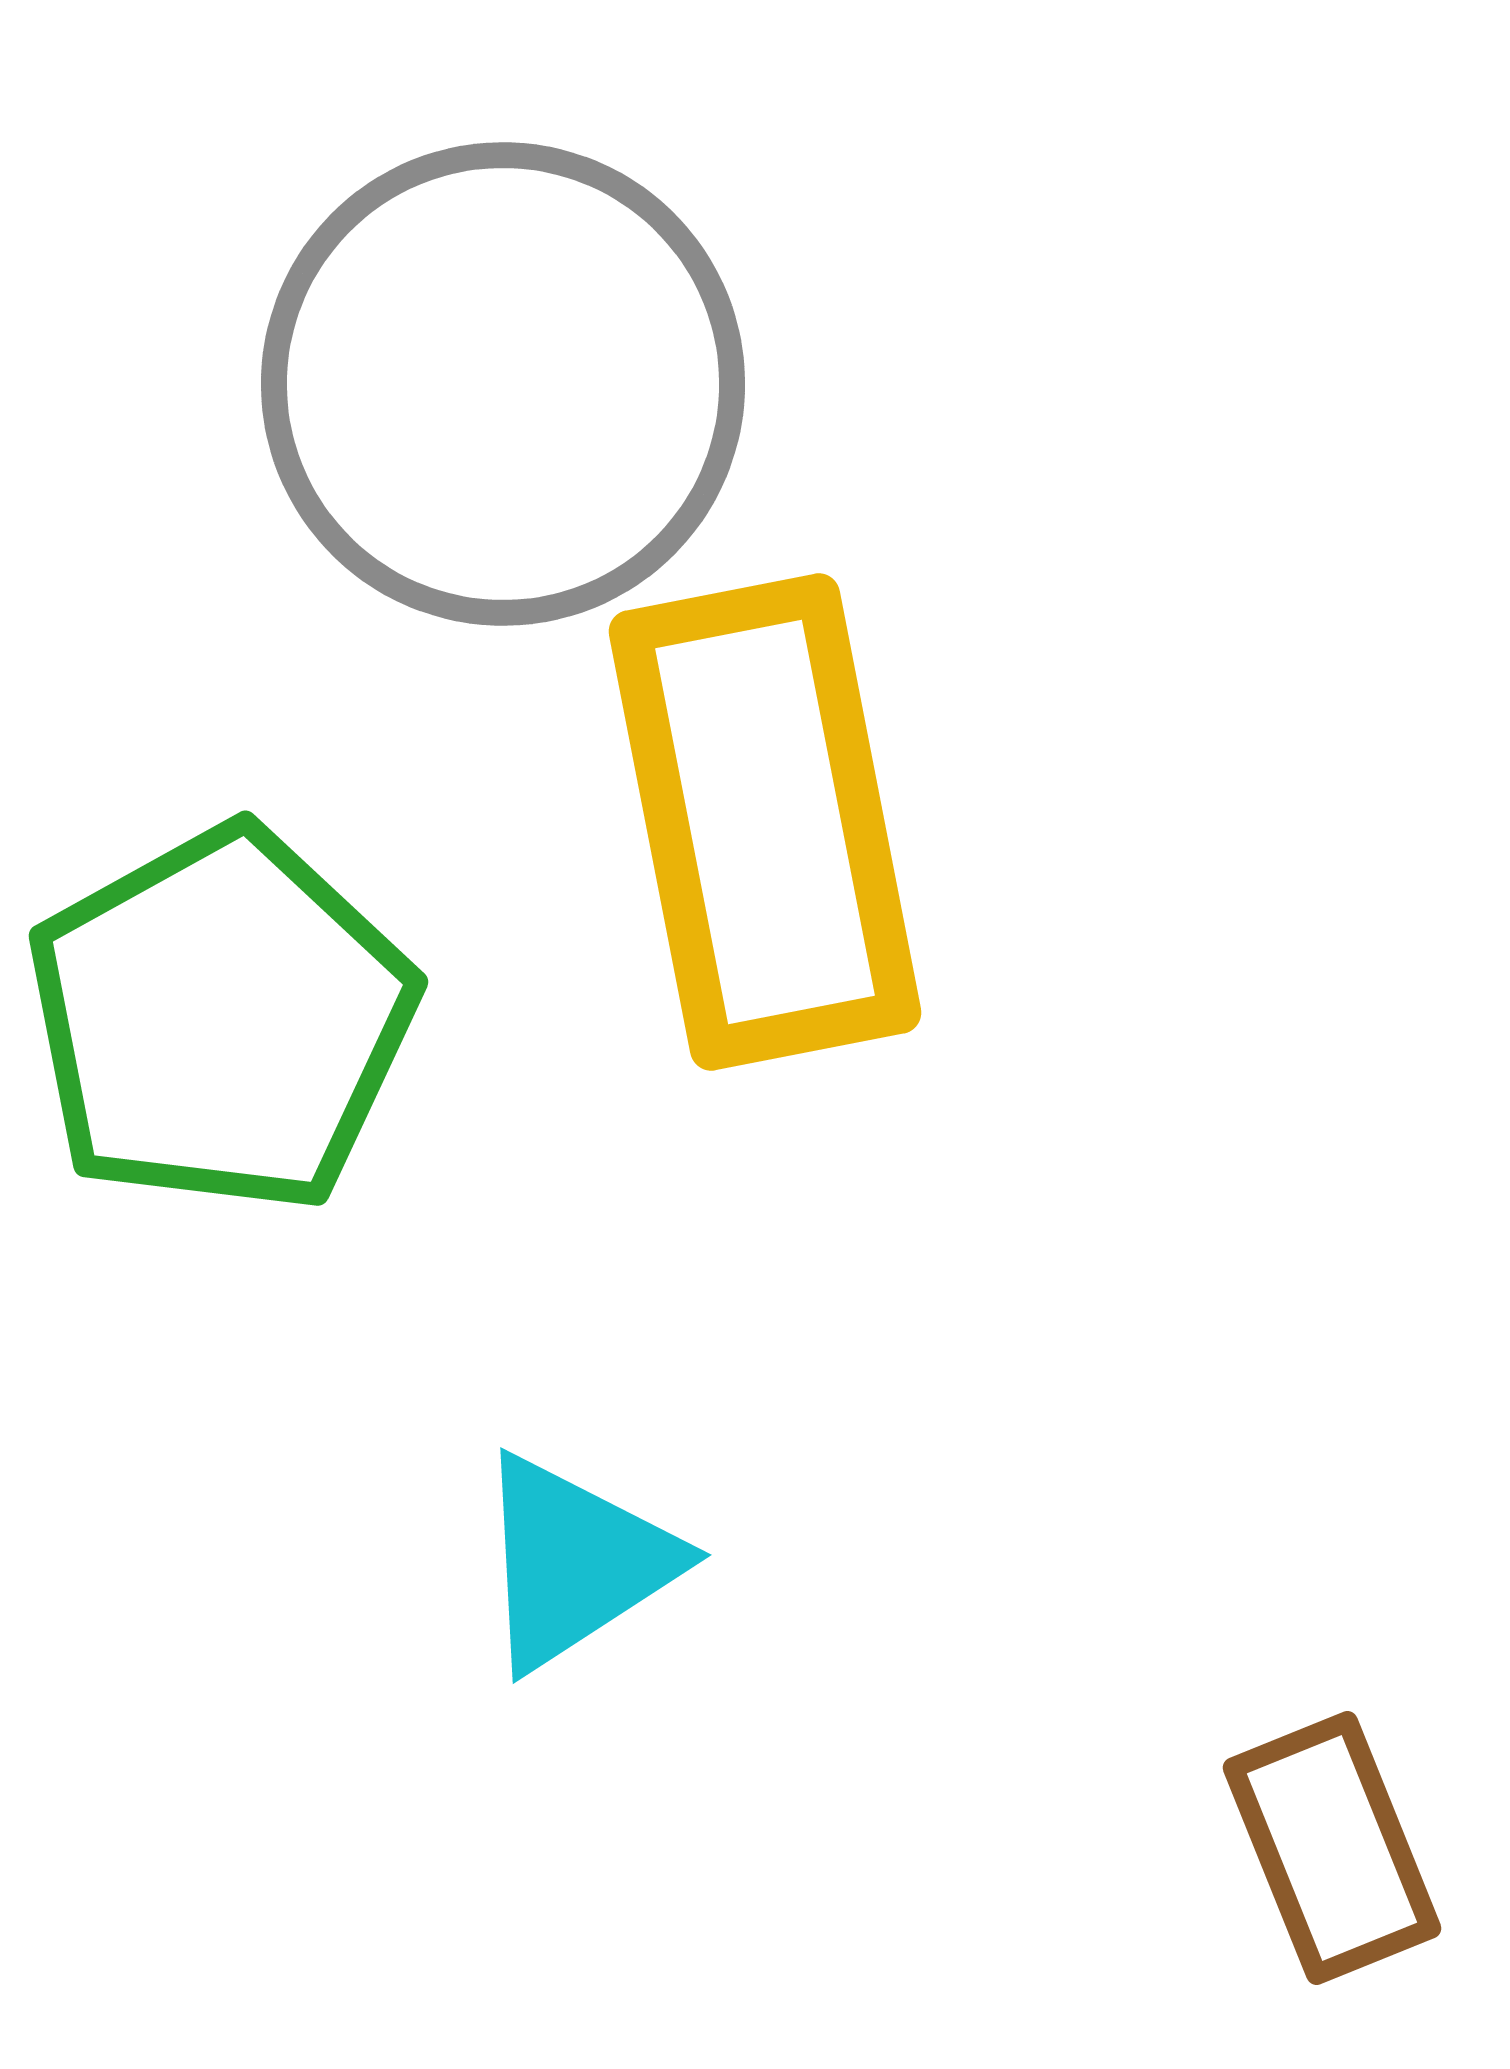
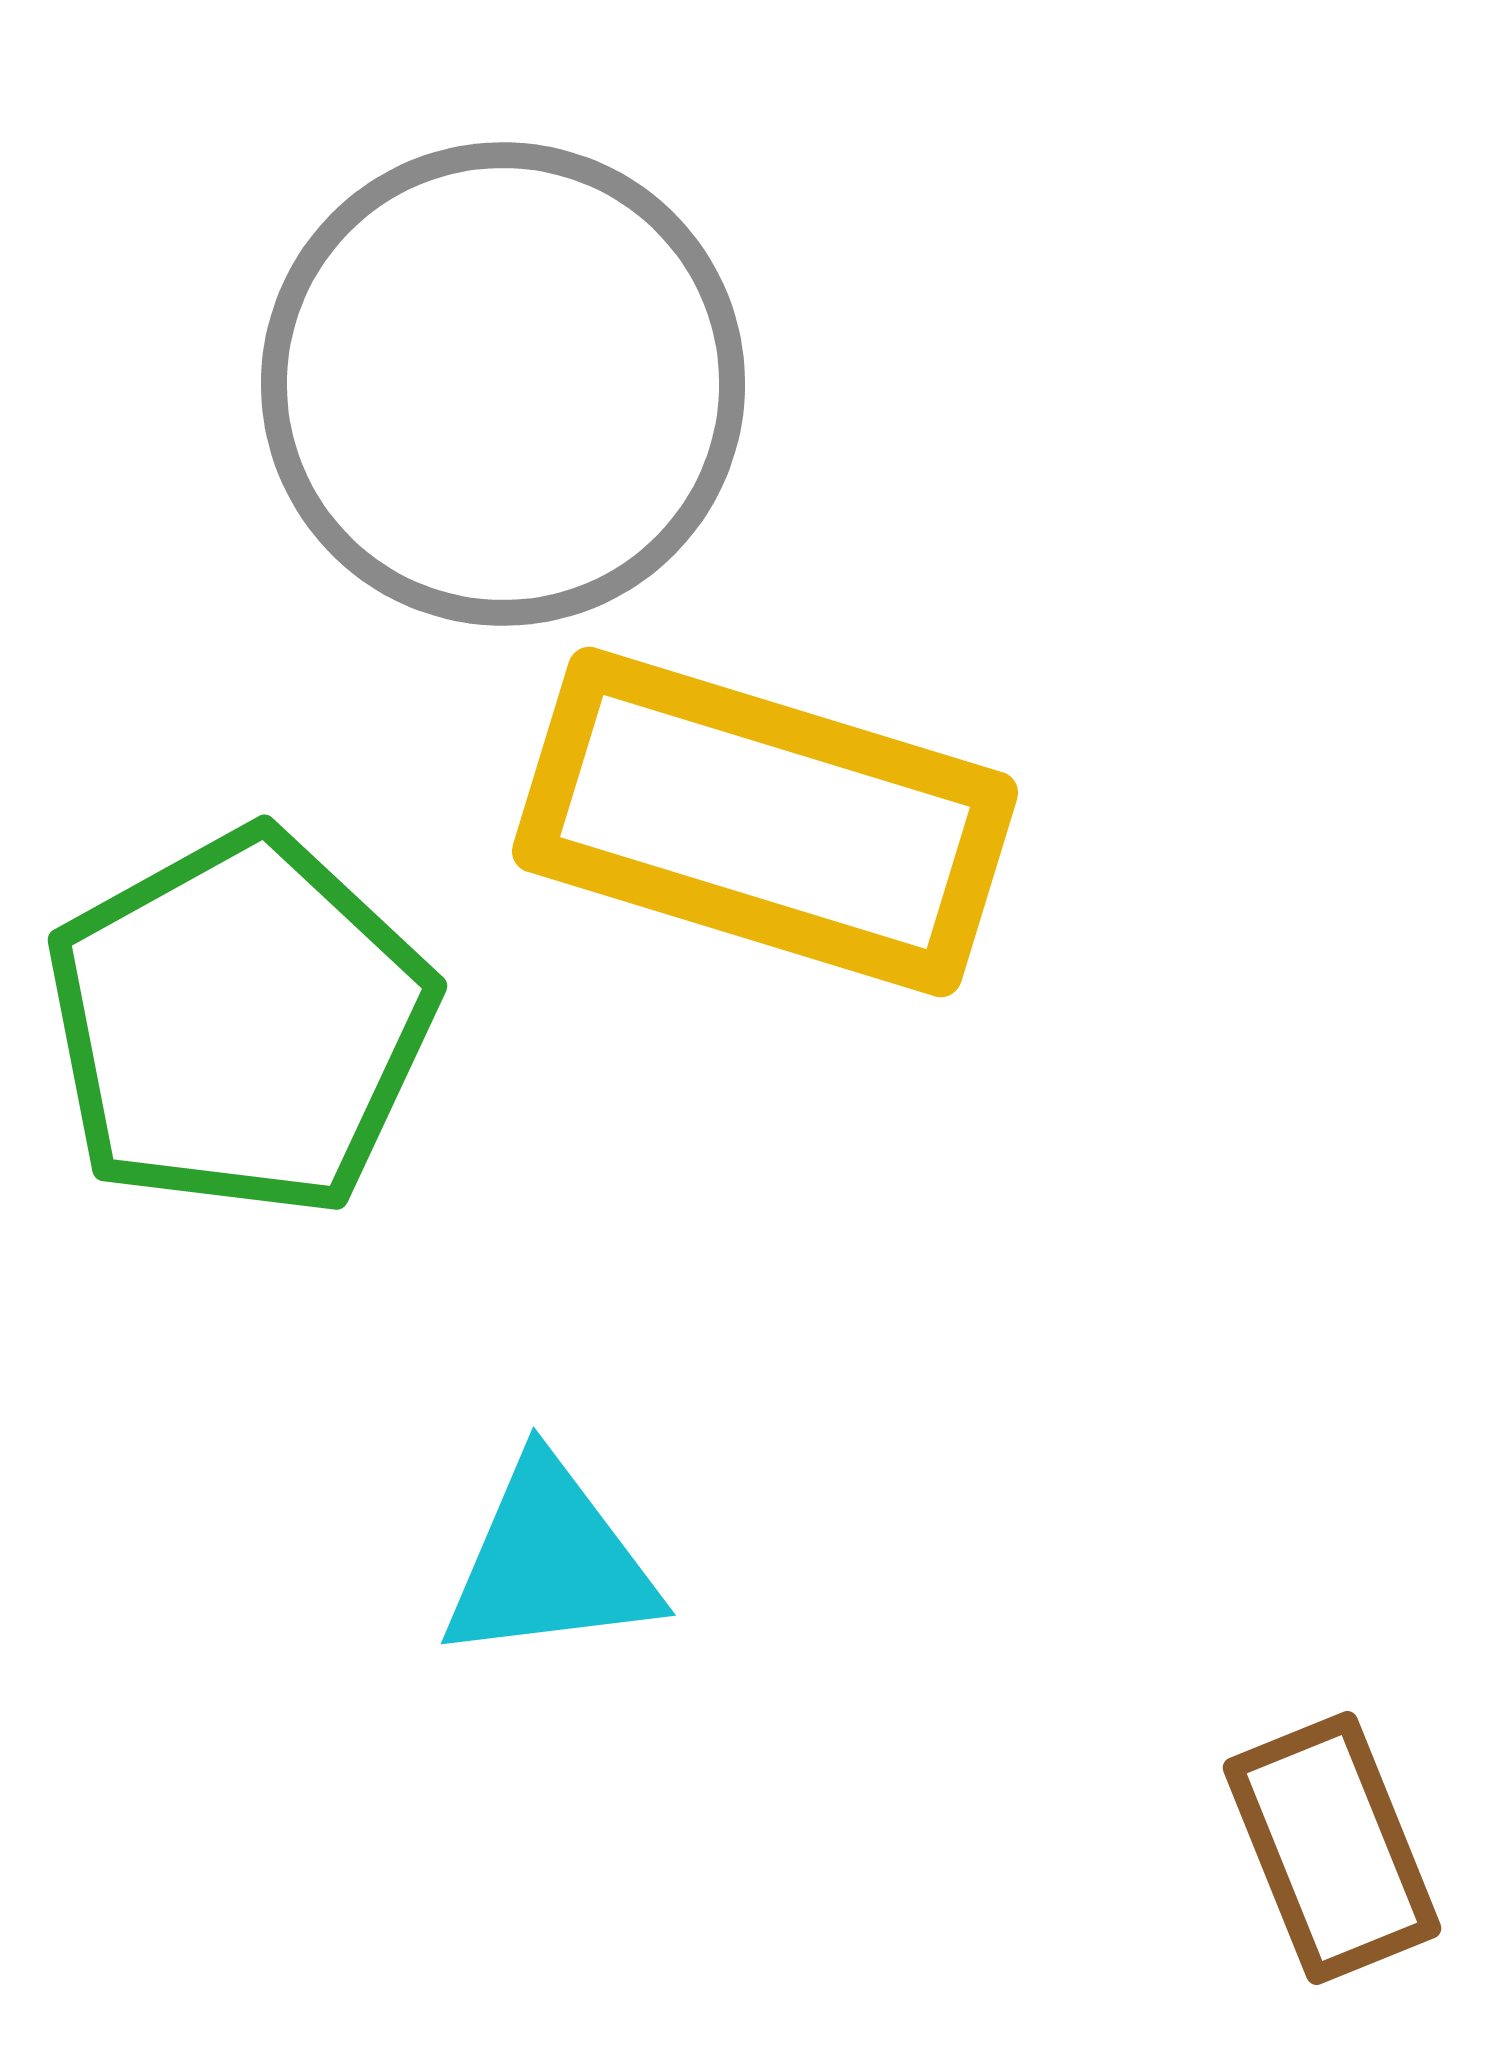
yellow rectangle: rotated 62 degrees counterclockwise
green pentagon: moved 19 px right, 4 px down
cyan triangle: moved 25 px left; rotated 26 degrees clockwise
